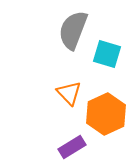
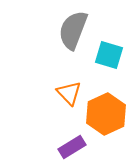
cyan square: moved 2 px right, 1 px down
